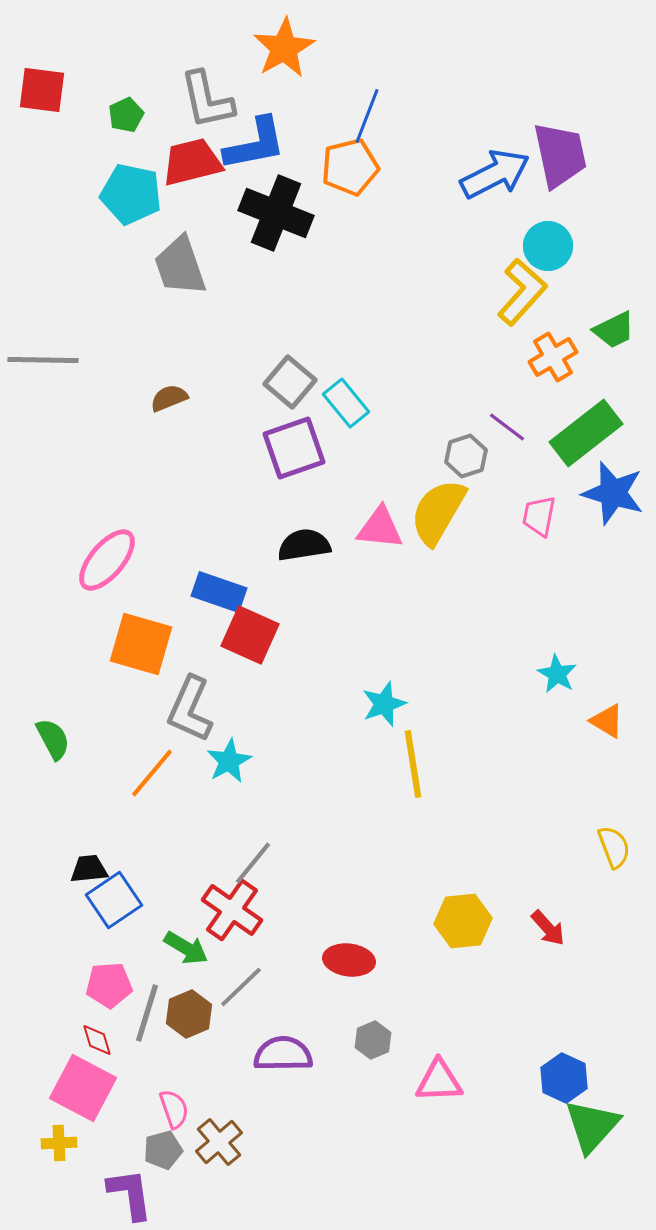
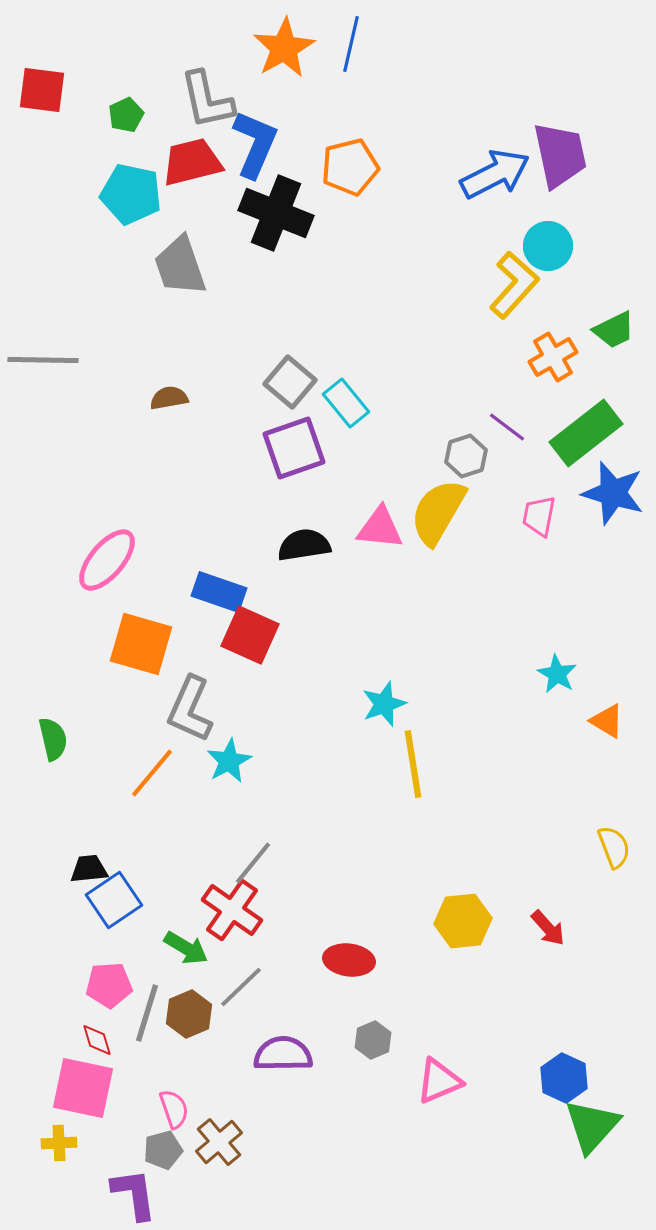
blue line at (367, 116): moved 16 px left, 72 px up; rotated 8 degrees counterclockwise
blue L-shape at (255, 144): rotated 56 degrees counterclockwise
yellow L-shape at (522, 292): moved 8 px left, 7 px up
brown semicircle at (169, 398): rotated 12 degrees clockwise
green semicircle at (53, 739): rotated 15 degrees clockwise
pink triangle at (439, 1081): rotated 21 degrees counterclockwise
pink square at (83, 1088): rotated 16 degrees counterclockwise
purple L-shape at (130, 1194): moved 4 px right
